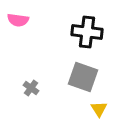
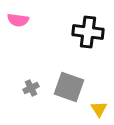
black cross: moved 1 px right
gray square: moved 14 px left, 10 px down
gray cross: rotated 28 degrees clockwise
